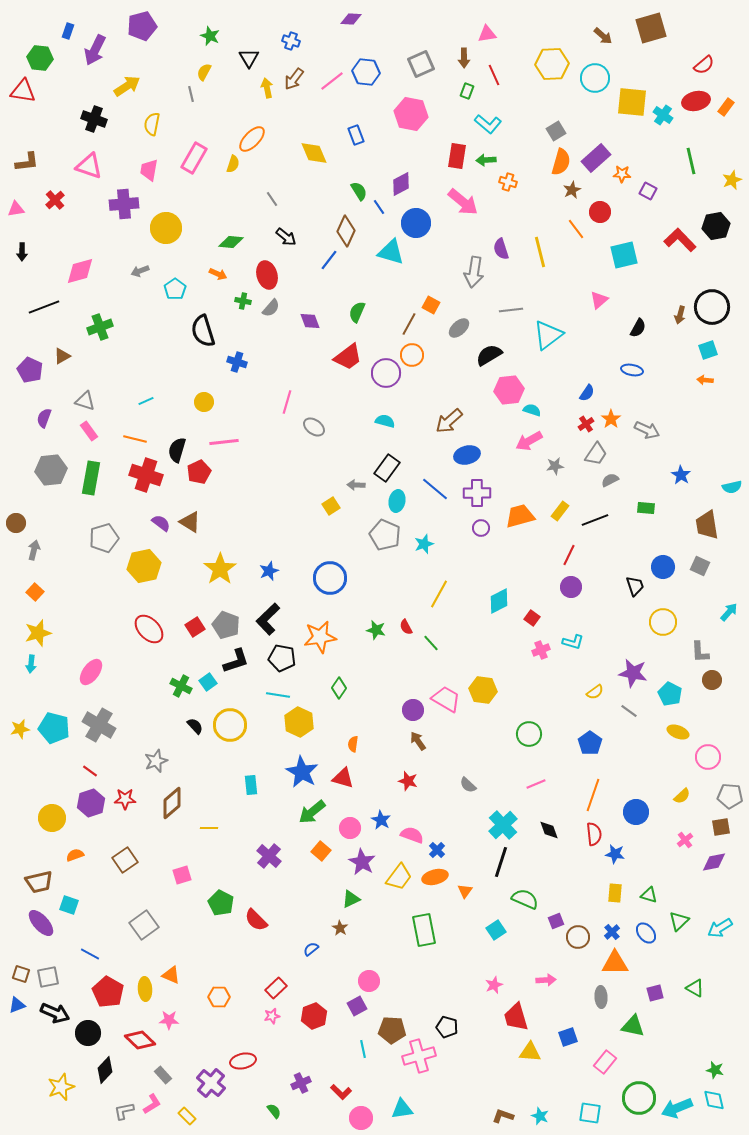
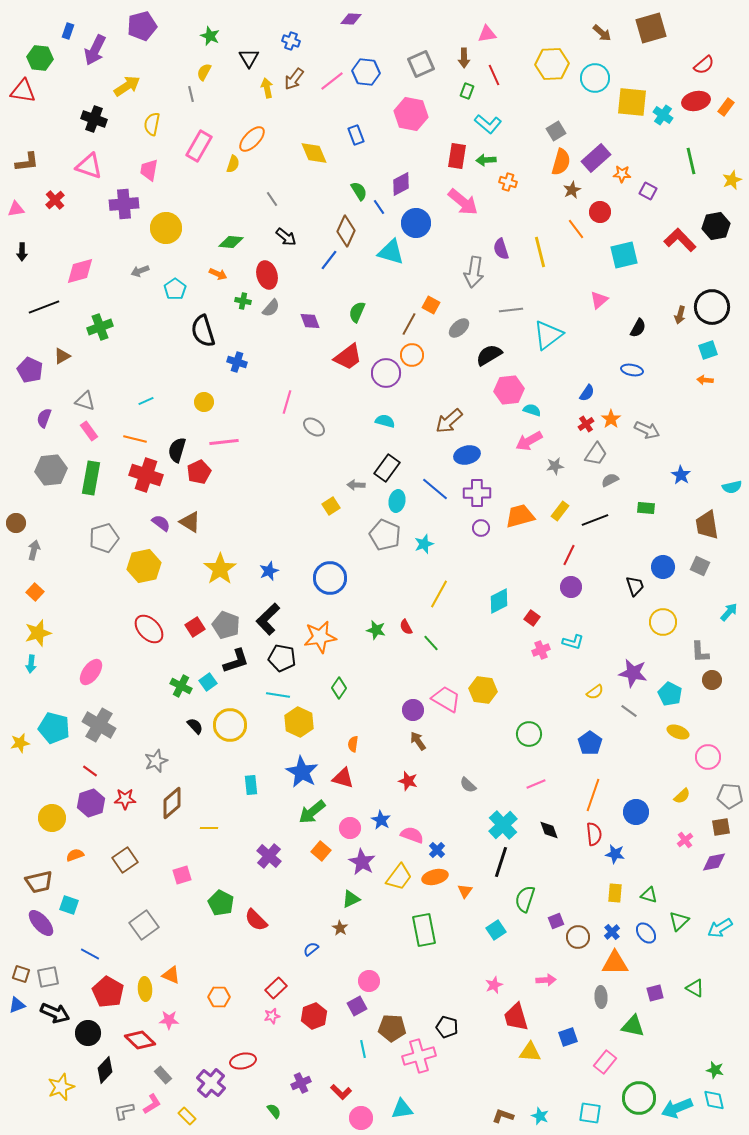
brown arrow at (603, 36): moved 1 px left, 3 px up
pink rectangle at (194, 158): moved 5 px right, 12 px up
yellow star at (20, 729): moved 14 px down
green semicircle at (525, 899): rotated 96 degrees counterclockwise
brown pentagon at (392, 1030): moved 2 px up
